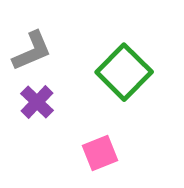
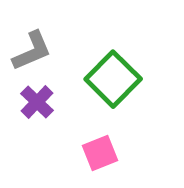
green square: moved 11 px left, 7 px down
